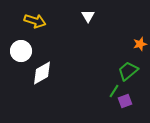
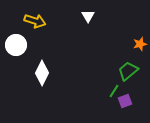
white circle: moved 5 px left, 6 px up
white diamond: rotated 35 degrees counterclockwise
